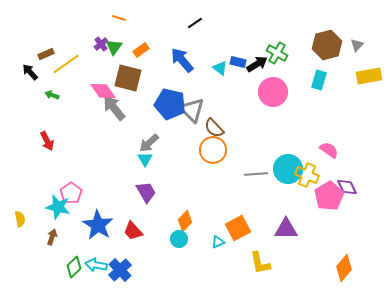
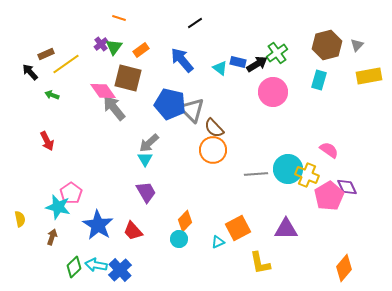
green cross at (277, 53): rotated 25 degrees clockwise
